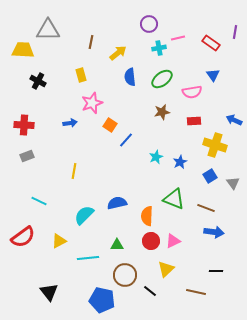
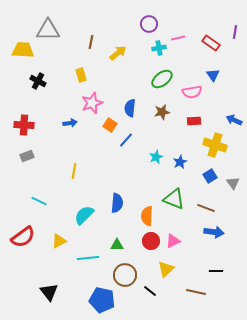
blue semicircle at (130, 77): moved 31 px down; rotated 12 degrees clockwise
blue semicircle at (117, 203): rotated 108 degrees clockwise
